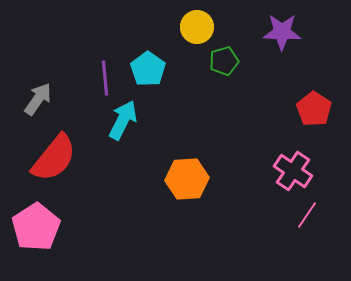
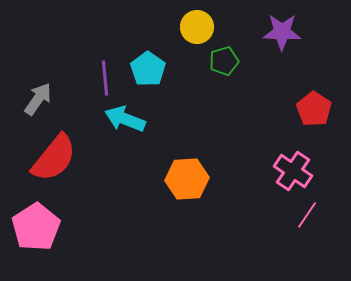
cyan arrow: moved 2 px right, 1 px up; rotated 96 degrees counterclockwise
